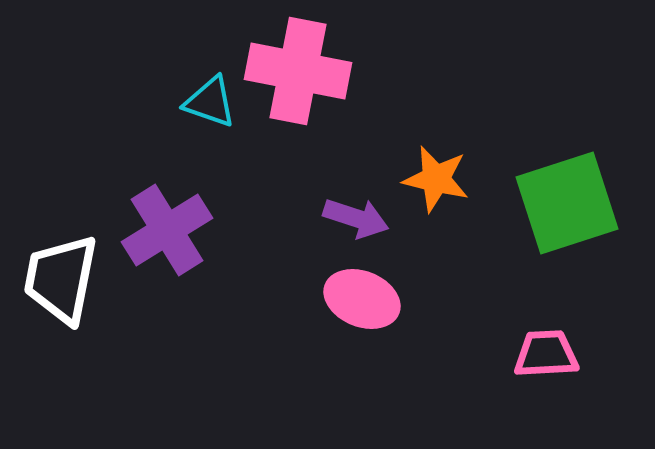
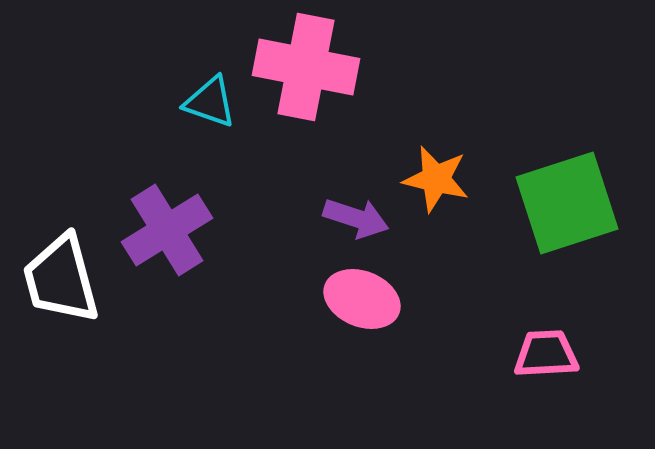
pink cross: moved 8 px right, 4 px up
white trapezoid: rotated 26 degrees counterclockwise
